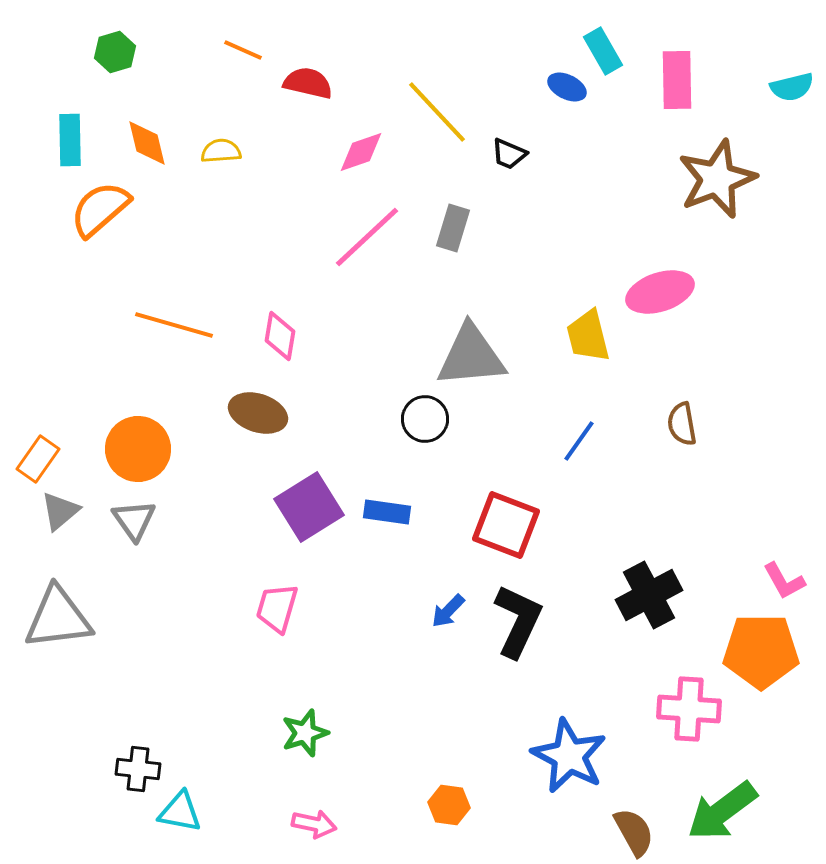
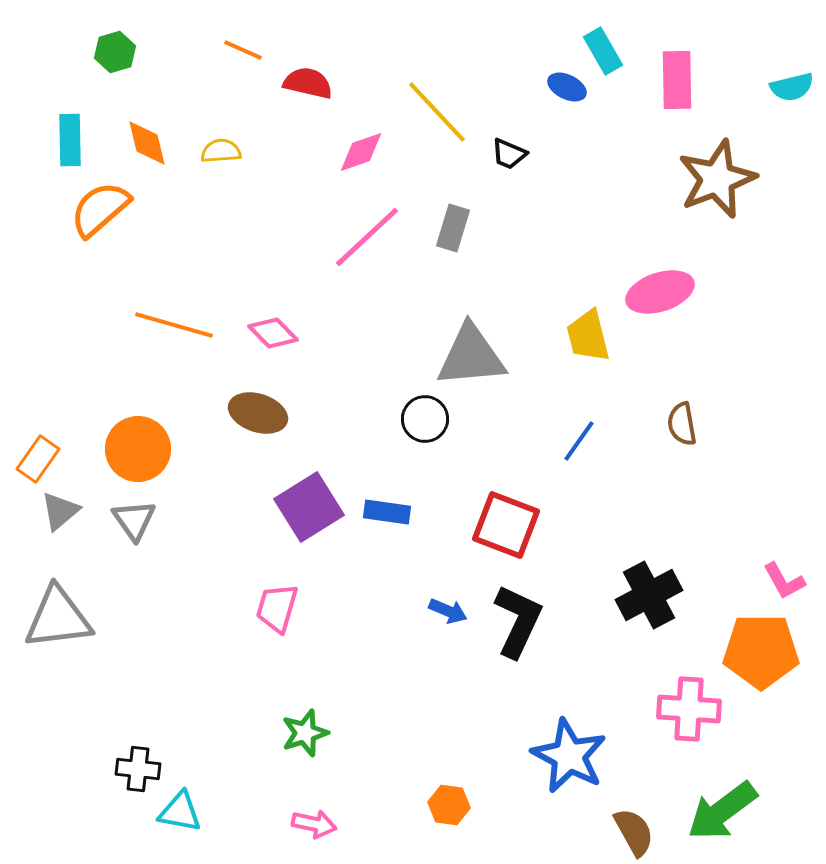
pink diamond at (280, 336): moved 7 px left, 3 px up; rotated 54 degrees counterclockwise
blue arrow at (448, 611): rotated 111 degrees counterclockwise
